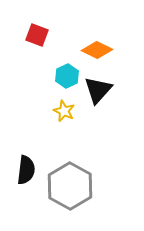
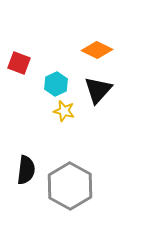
red square: moved 18 px left, 28 px down
cyan hexagon: moved 11 px left, 8 px down
yellow star: rotated 10 degrees counterclockwise
